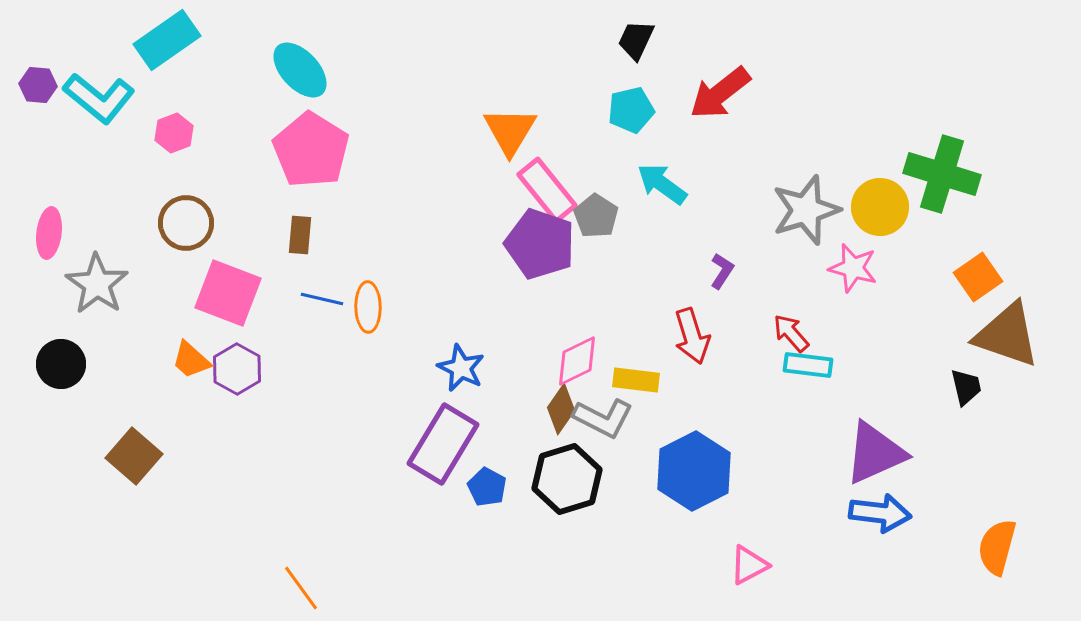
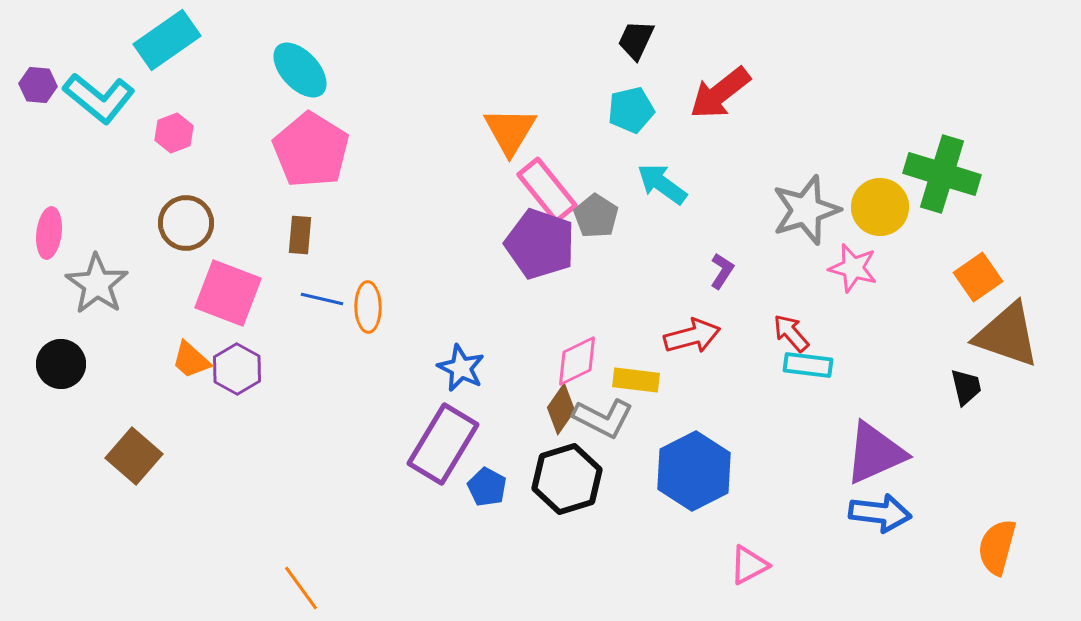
red arrow at (692, 336): rotated 88 degrees counterclockwise
